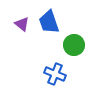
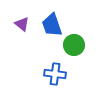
blue trapezoid: moved 3 px right, 3 px down
blue cross: rotated 15 degrees counterclockwise
